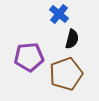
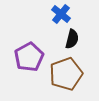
blue cross: moved 2 px right
purple pentagon: rotated 24 degrees counterclockwise
